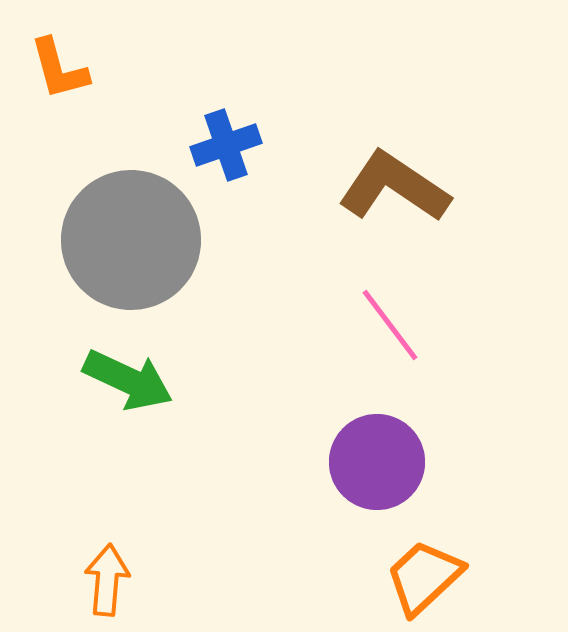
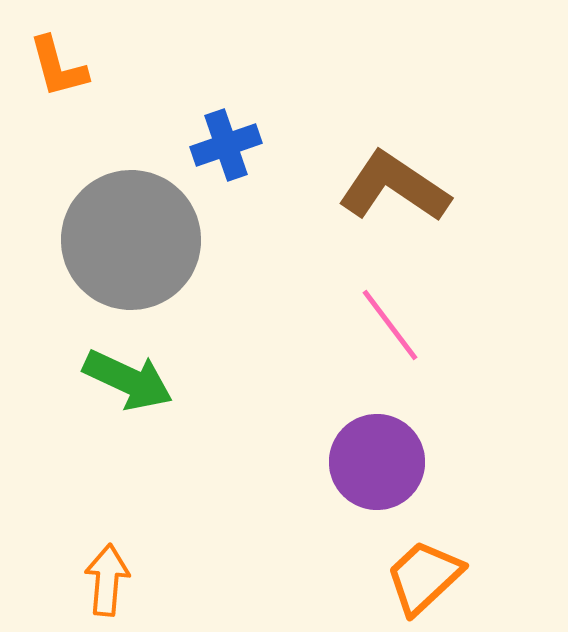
orange L-shape: moved 1 px left, 2 px up
